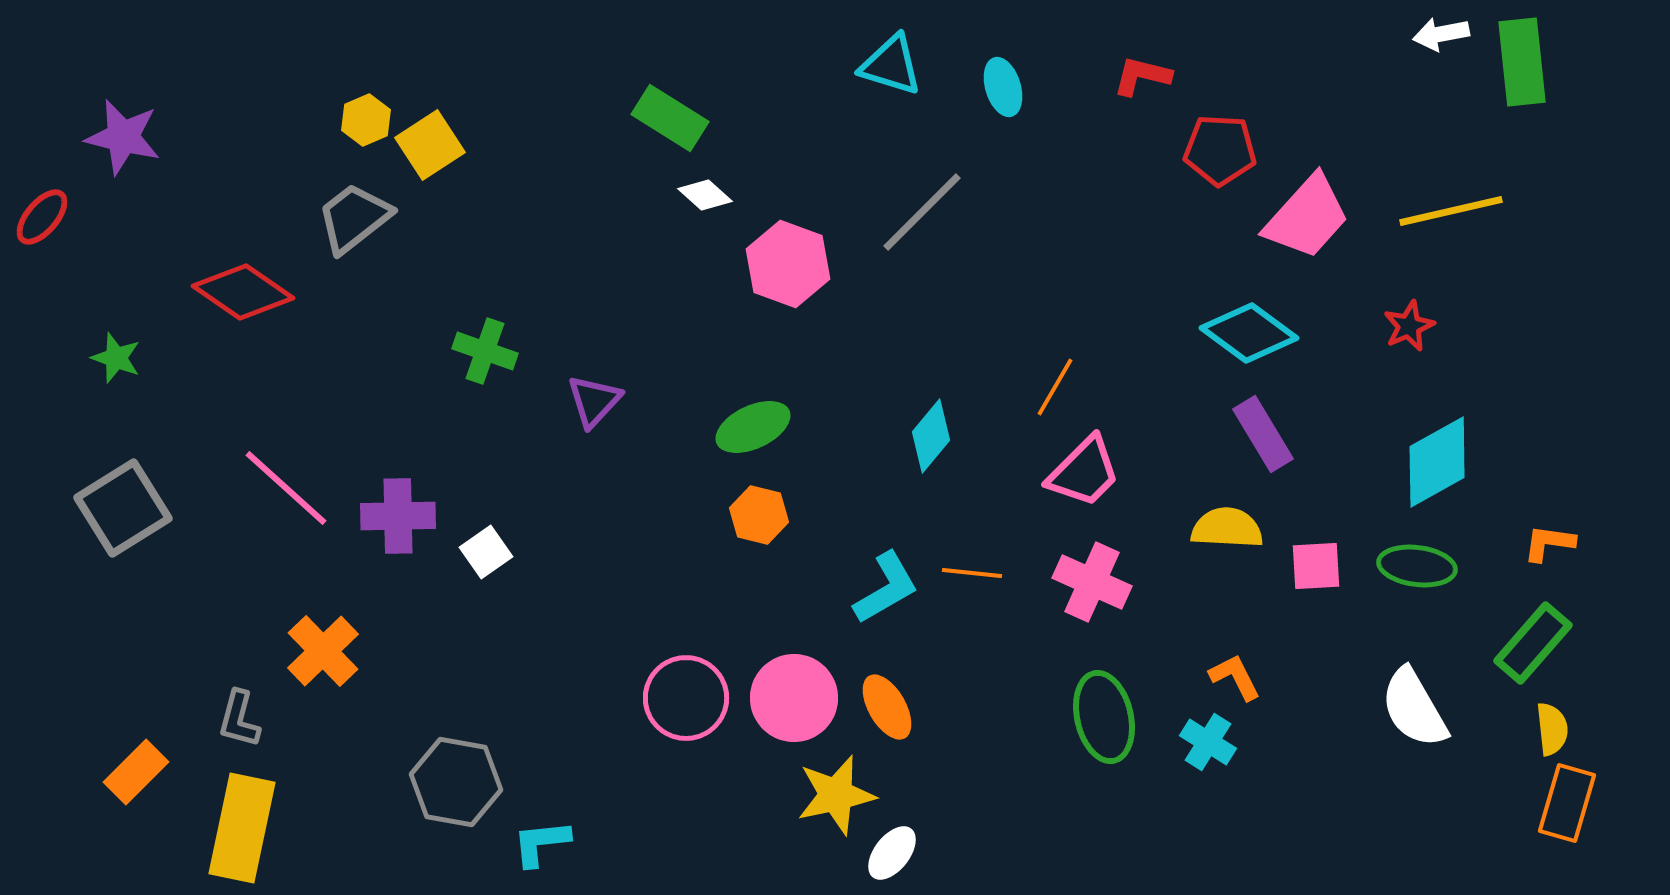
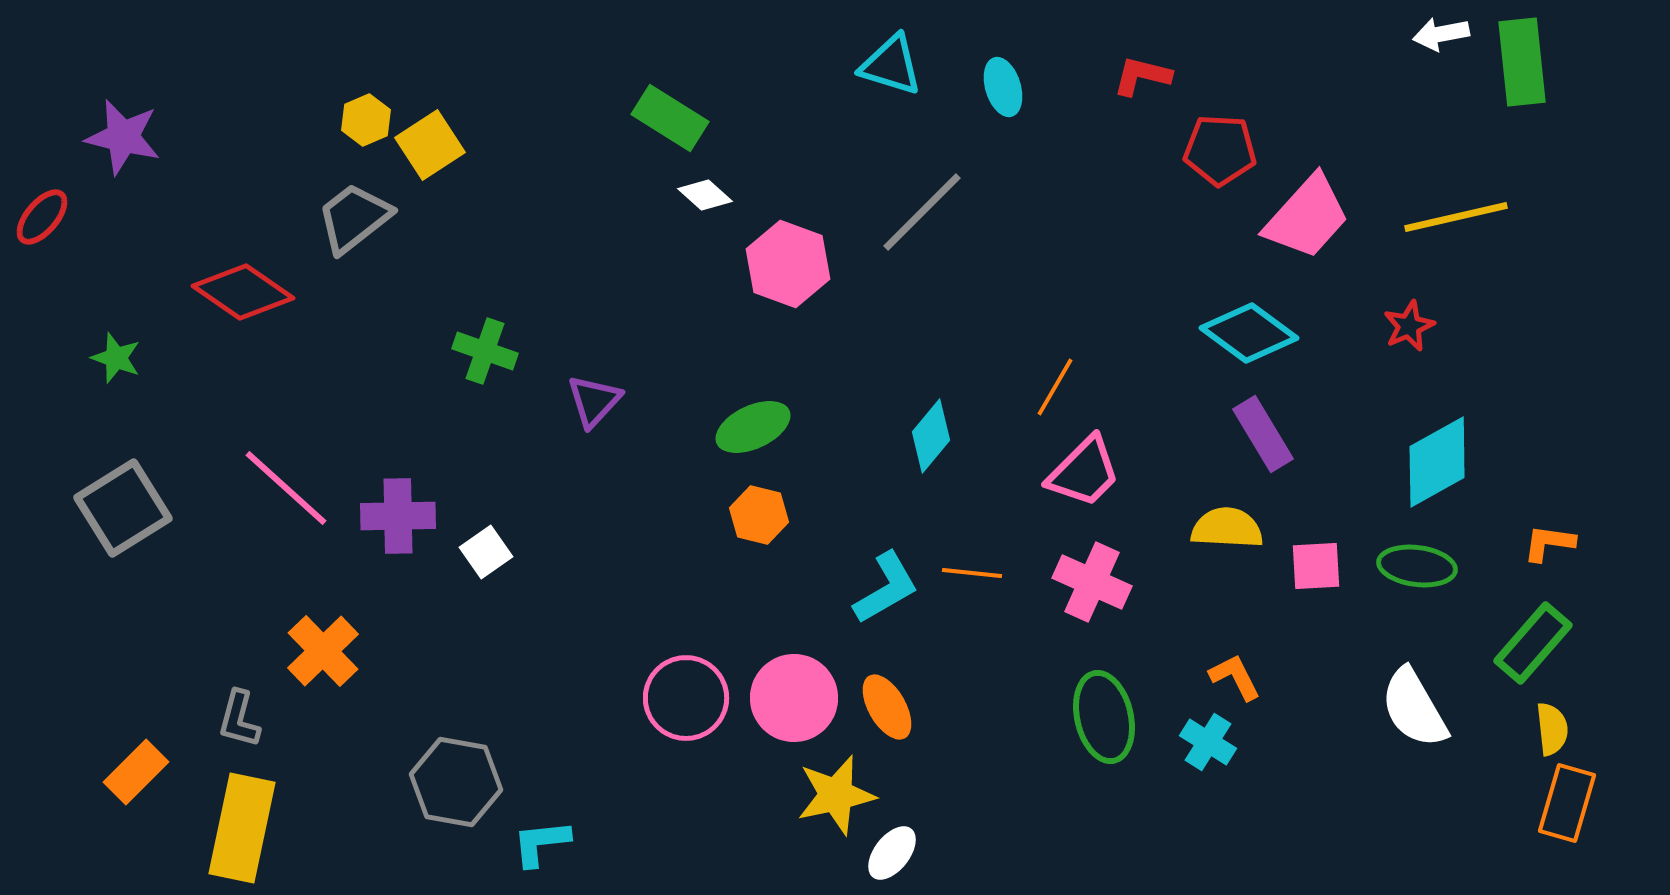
yellow line at (1451, 211): moved 5 px right, 6 px down
